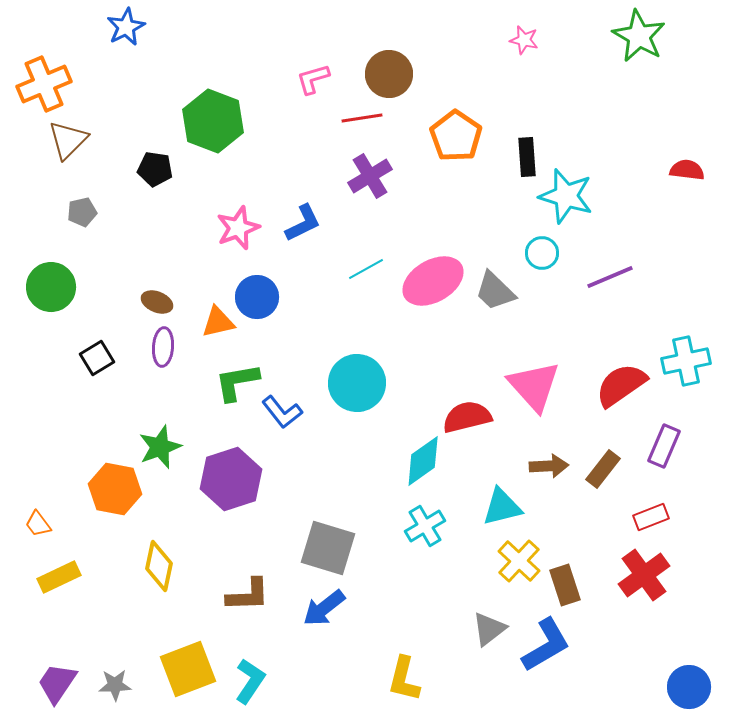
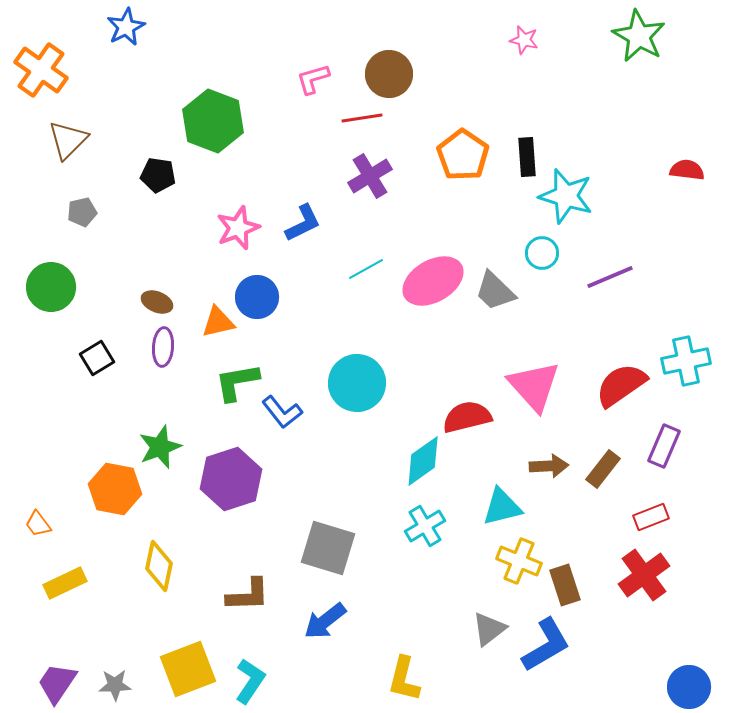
orange cross at (44, 84): moved 3 px left, 14 px up; rotated 32 degrees counterclockwise
orange pentagon at (456, 136): moved 7 px right, 19 px down
black pentagon at (155, 169): moved 3 px right, 6 px down
yellow cross at (519, 561): rotated 21 degrees counterclockwise
yellow rectangle at (59, 577): moved 6 px right, 6 px down
blue arrow at (324, 608): moved 1 px right, 13 px down
